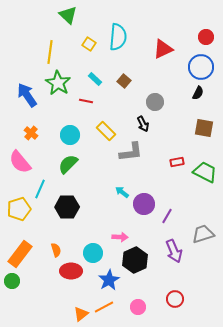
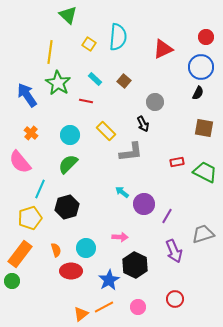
black hexagon at (67, 207): rotated 15 degrees counterclockwise
yellow pentagon at (19, 209): moved 11 px right, 9 px down
cyan circle at (93, 253): moved 7 px left, 5 px up
black hexagon at (135, 260): moved 5 px down; rotated 10 degrees counterclockwise
